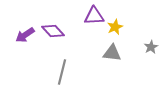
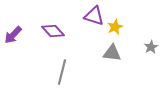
purple triangle: rotated 20 degrees clockwise
purple arrow: moved 12 px left; rotated 12 degrees counterclockwise
